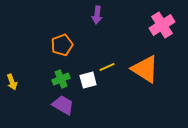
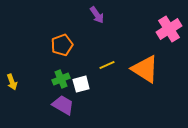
purple arrow: rotated 42 degrees counterclockwise
pink cross: moved 7 px right, 4 px down
yellow line: moved 2 px up
white square: moved 7 px left, 4 px down
